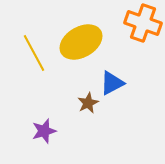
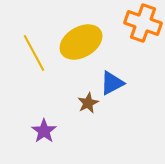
purple star: rotated 20 degrees counterclockwise
